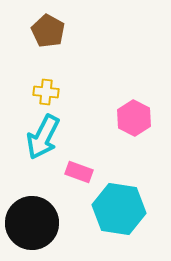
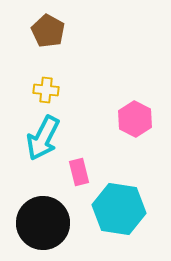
yellow cross: moved 2 px up
pink hexagon: moved 1 px right, 1 px down
cyan arrow: moved 1 px down
pink rectangle: rotated 56 degrees clockwise
black circle: moved 11 px right
